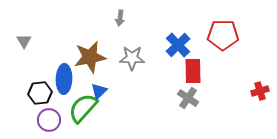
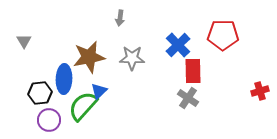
brown star: moved 1 px left
green semicircle: moved 2 px up
